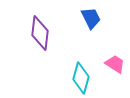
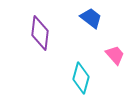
blue trapezoid: rotated 25 degrees counterclockwise
pink trapezoid: moved 9 px up; rotated 15 degrees clockwise
